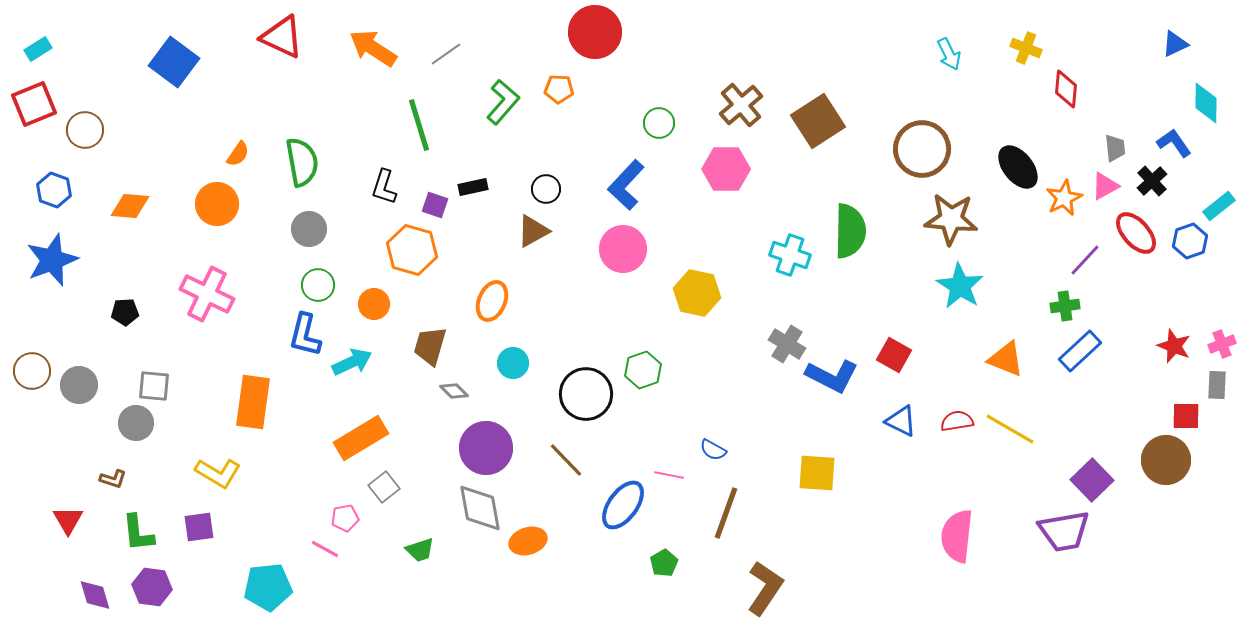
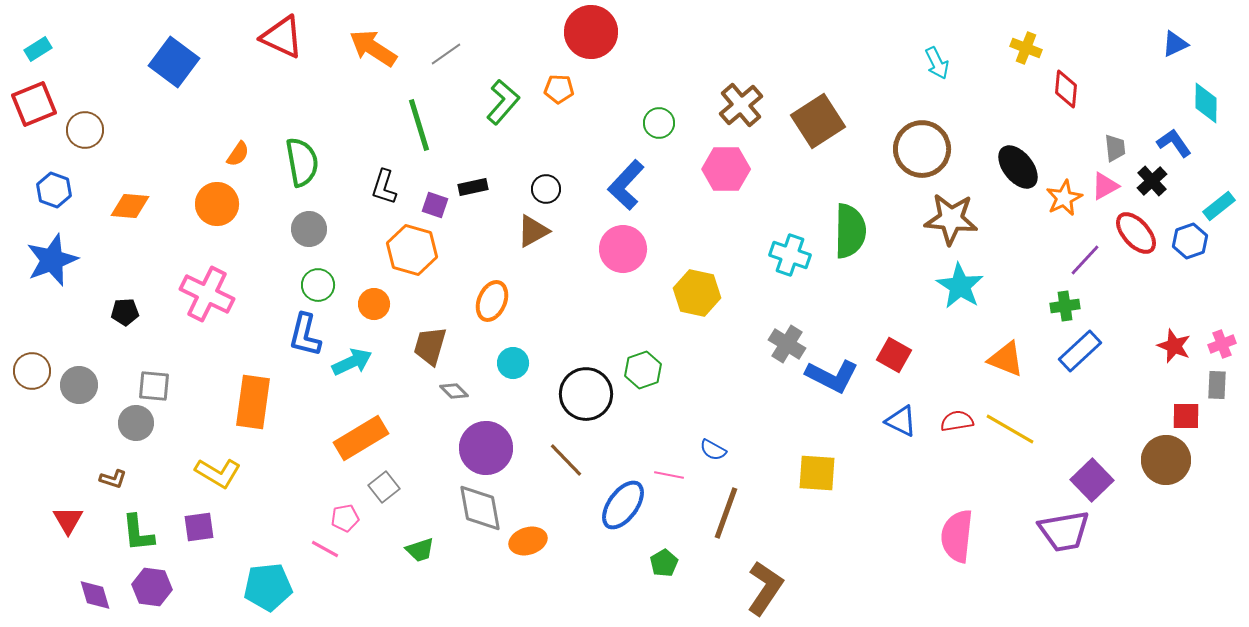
red circle at (595, 32): moved 4 px left
cyan arrow at (949, 54): moved 12 px left, 9 px down
